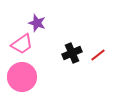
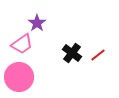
purple star: rotated 18 degrees clockwise
black cross: rotated 30 degrees counterclockwise
pink circle: moved 3 px left
